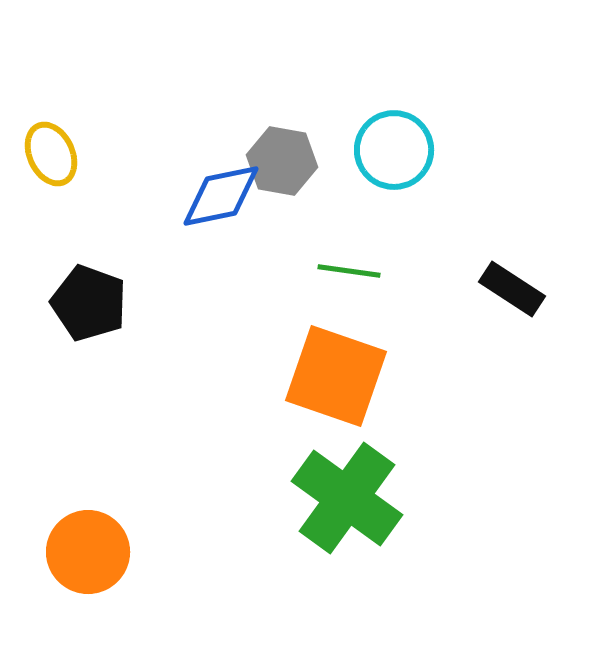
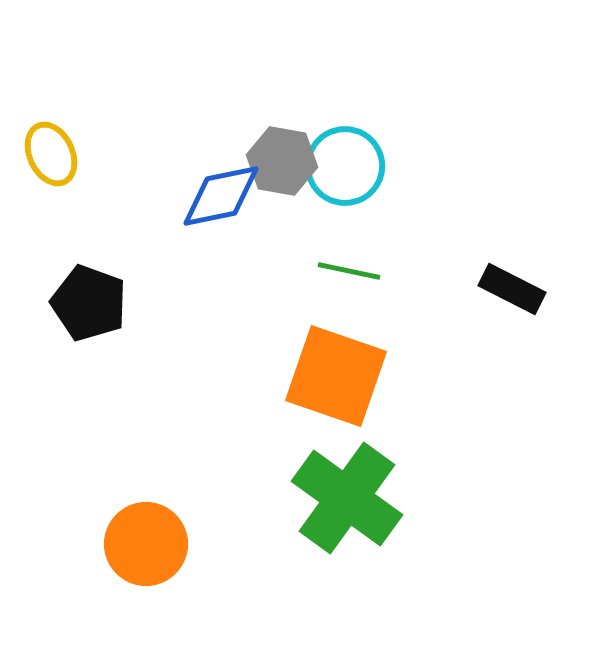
cyan circle: moved 49 px left, 16 px down
green line: rotated 4 degrees clockwise
black rectangle: rotated 6 degrees counterclockwise
orange circle: moved 58 px right, 8 px up
